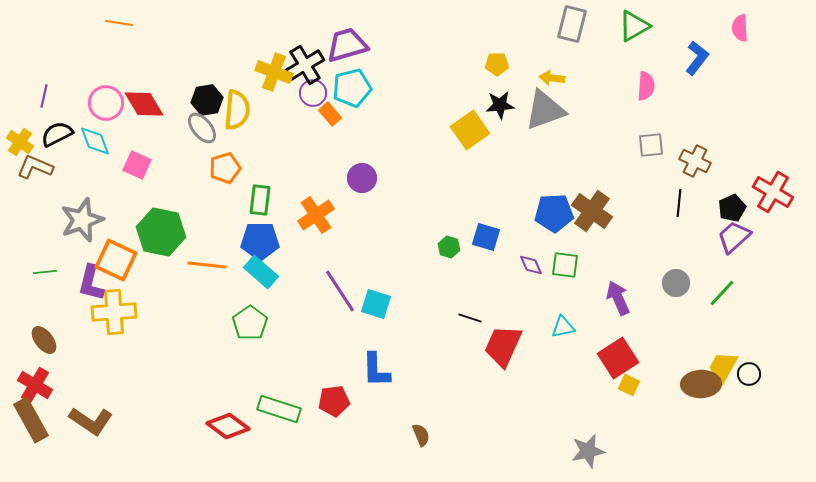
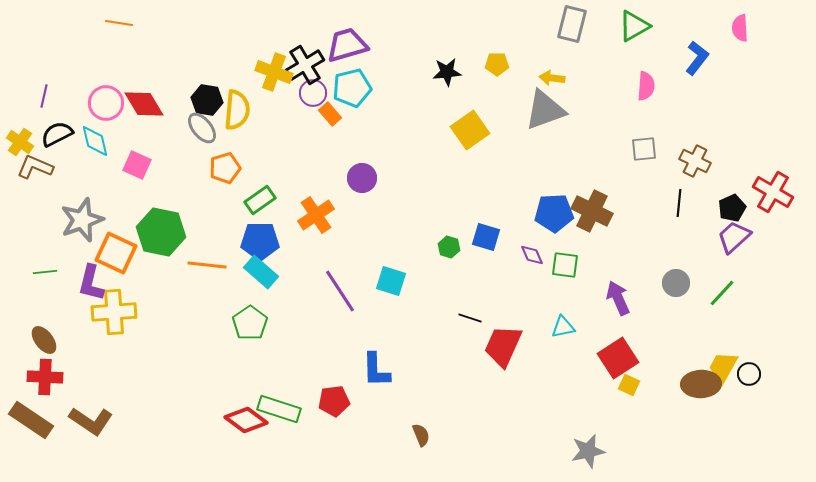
black hexagon at (207, 100): rotated 20 degrees clockwise
black star at (500, 105): moved 53 px left, 33 px up
cyan diamond at (95, 141): rotated 8 degrees clockwise
gray square at (651, 145): moved 7 px left, 4 px down
green rectangle at (260, 200): rotated 48 degrees clockwise
brown cross at (592, 211): rotated 9 degrees counterclockwise
orange square at (116, 260): moved 7 px up
purple diamond at (531, 265): moved 1 px right, 10 px up
cyan square at (376, 304): moved 15 px right, 23 px up
red cross at (35, 385): moved 10 px right, 8 px up; rotated 28 degrees counterclockwise
brown rectangle at (31, 420): rotated 27 degrees counterclockwise
red diamond at (228, 426): moved 18 px right, 6 px up
